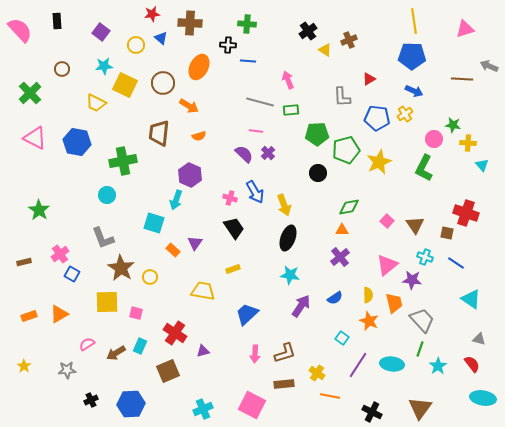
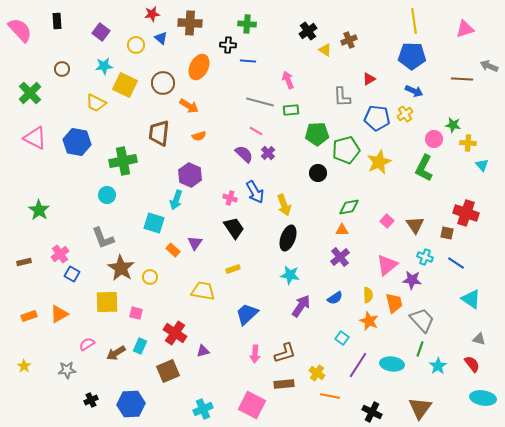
pink line at (256, 131): rotated 24 degrees clockwise
